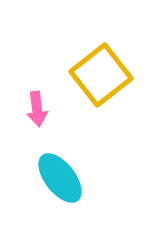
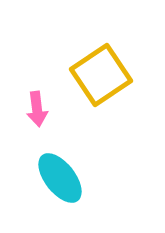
yellow square: rotated 4 degrees clockwise
